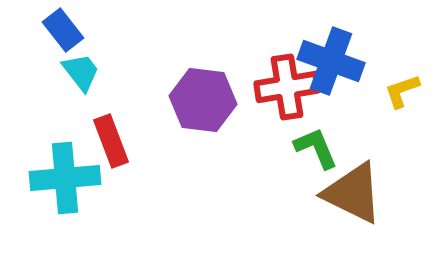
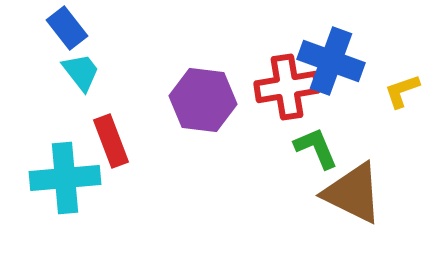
blue rectangle: moved 4 px right, 2 px up
